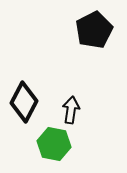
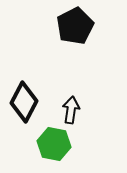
black pentagon: moved 19 px left, 4 px up
